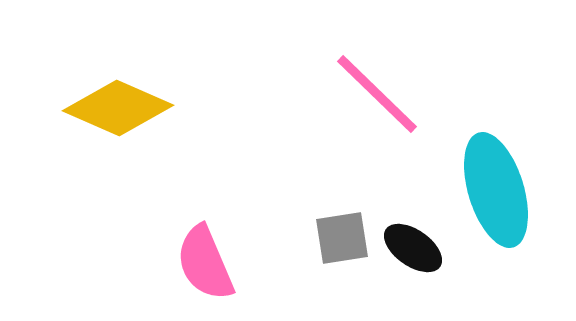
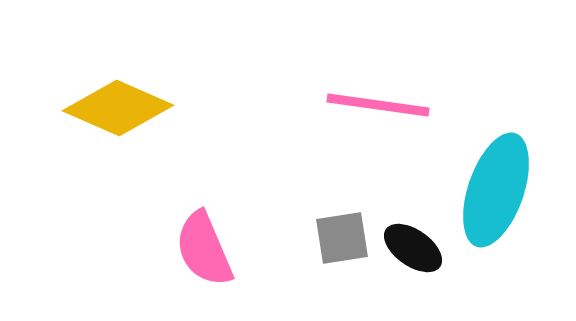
pink line: moved 1 px right, 11 px down; rotated 36 degrees counterclockwise
cyan ellipse: rotated 36 degrees clockwise
pink semicircle: moved 1 px left, 14 px up
